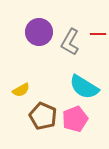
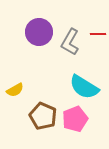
yellow semicircle: moved 6 px left
